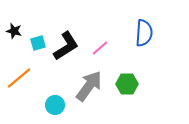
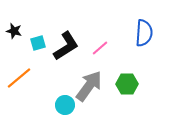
cyan circle: moved 10 px right
